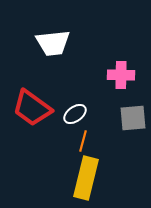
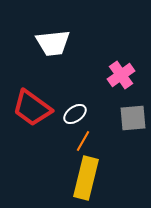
pink cross: rotated 36 degrees counterclockwise
orange line: rotated 15 degrees clockwise
